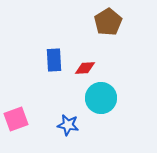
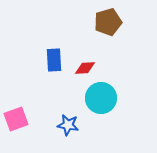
brown pentagon: rotated 16 degrees clockwise
